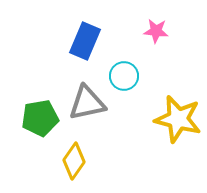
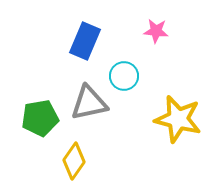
gray triangle: moved 2 px right
